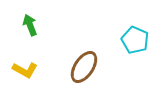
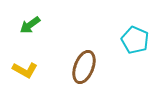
green arrow: rotated 105 degrees counterclockwise
brown ellipse: rotated 12 degrees counterclockwise
